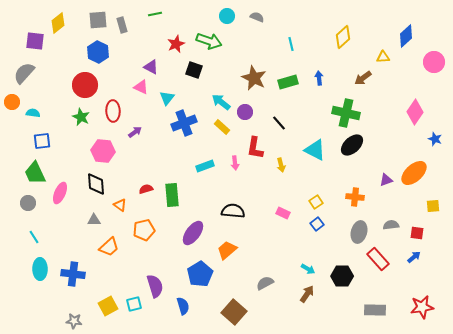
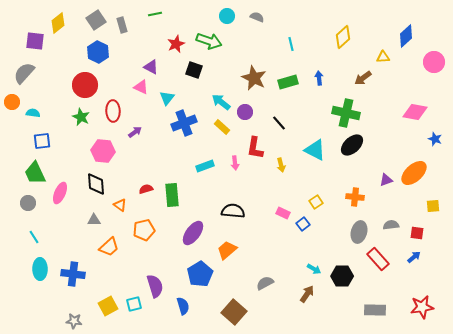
gray square at (98, 20): moved 2 px left; rotated 30 degrees counterclockwise
pink diamond at (415, 112): rotated 65 degrees clockwise
blue square at (317, 224): moved 14 px left
cyan arrow at (308, 269): moved 6 px right
